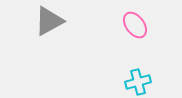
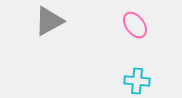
cyan cross: moved 1 px left, 1 px up; rotated 20 degrees clockwise
